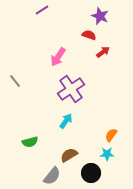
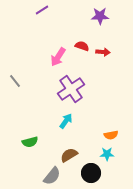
purple star: rotated 24 degrees counterclockwise
red semicircle: moved 7 px left, 11 px down
red arrow: rotated 40 degrees clockwise
orange semicircle: rotated 136 degrees counterclockwise
